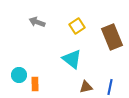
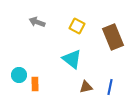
yellow square: rotated 28 degrees counterclockwise
brown rectangle: moved 1 px right
